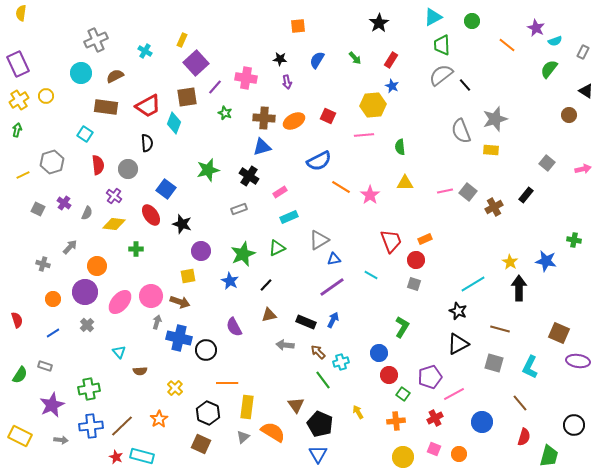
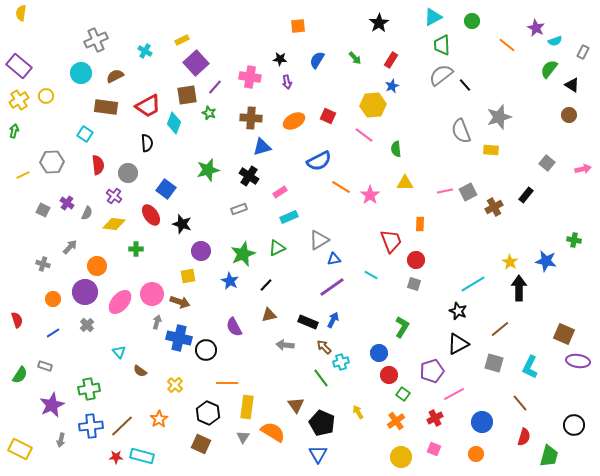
yellow rectangle at (182, 40): rotated 40 degrees clockwise
purple rectangle at (18, 64): moved 1 px right, 2 px down; rotated 25 degrees counterclockwise
pink cross at (246, 78): moved 4 px right, 1 px up
blue star at (392, 86): rotated 24 degrees clockwise
black triangle at (586, 91): moved 14 px left, 6 px up
brown square at (187, 97): moved 2 px up
green star at (225, 113): moved 16 px left
brown cross at (264, 118): moved 13 px left
gray star at (495, 119): moved 4 px right, 2 px up
green arrow at (17, 130): moved 3 px left, 1 px down
pink line at (364, 135): rotated 42 degrees clockwise
green semicircle at (400, 147): moved 4 px left, 2 px down
gray hexagon at (52, 162): rotated 15 degrees clockwise
gray circle at (128, 169): moved 4 px down
gray square at (468, 192): rotated 24 degrees clockwise
purple cross at (64, 203): moved 3 px right
gray square at (38, 209): moved 5 px right, 1 px down
orange rectangle at (425, 239): moved 5 px left, 15 px up; rotated 64 degrees counterclockwise
pink circle at (151, 296): moved 1 px right, 2 px up
black rectangle at (306, 322): moved 2 px right
brown line at (500, 329): rotated 54 degrees counterclockwise
brown square at (559, 333): moved 5 px right, 1 px down
brown arrow at (318, 352): moved 6 px right, 5 px up
brown semicircle at (140, 371): rotated 40 degrees clockwise
purple pentagon at (430, 377): moved 2 px right, 6 px up
green line at (323, 380): moved 2 px left, 2 px up
yellow cross at (175, 388): moved 3 px up
orange cross at (396, 421): rotated 30 degrees counterclockwise
black pentagon at (320, 424): moved 2 px right, 1 px up
yellow rectangle at (20, 436): moved 13 px down
gray triangle at (243, 437): rotated 16 degrees counterclockwise
gray arrow at (61, 440): rotated 96 degrees clockwise
orange circle at (459, 454): moved 17 px right
red star at (116, 457): rotated 24 degrees counterclockwise
yellow circle at (403, 457): moved 2 px left
